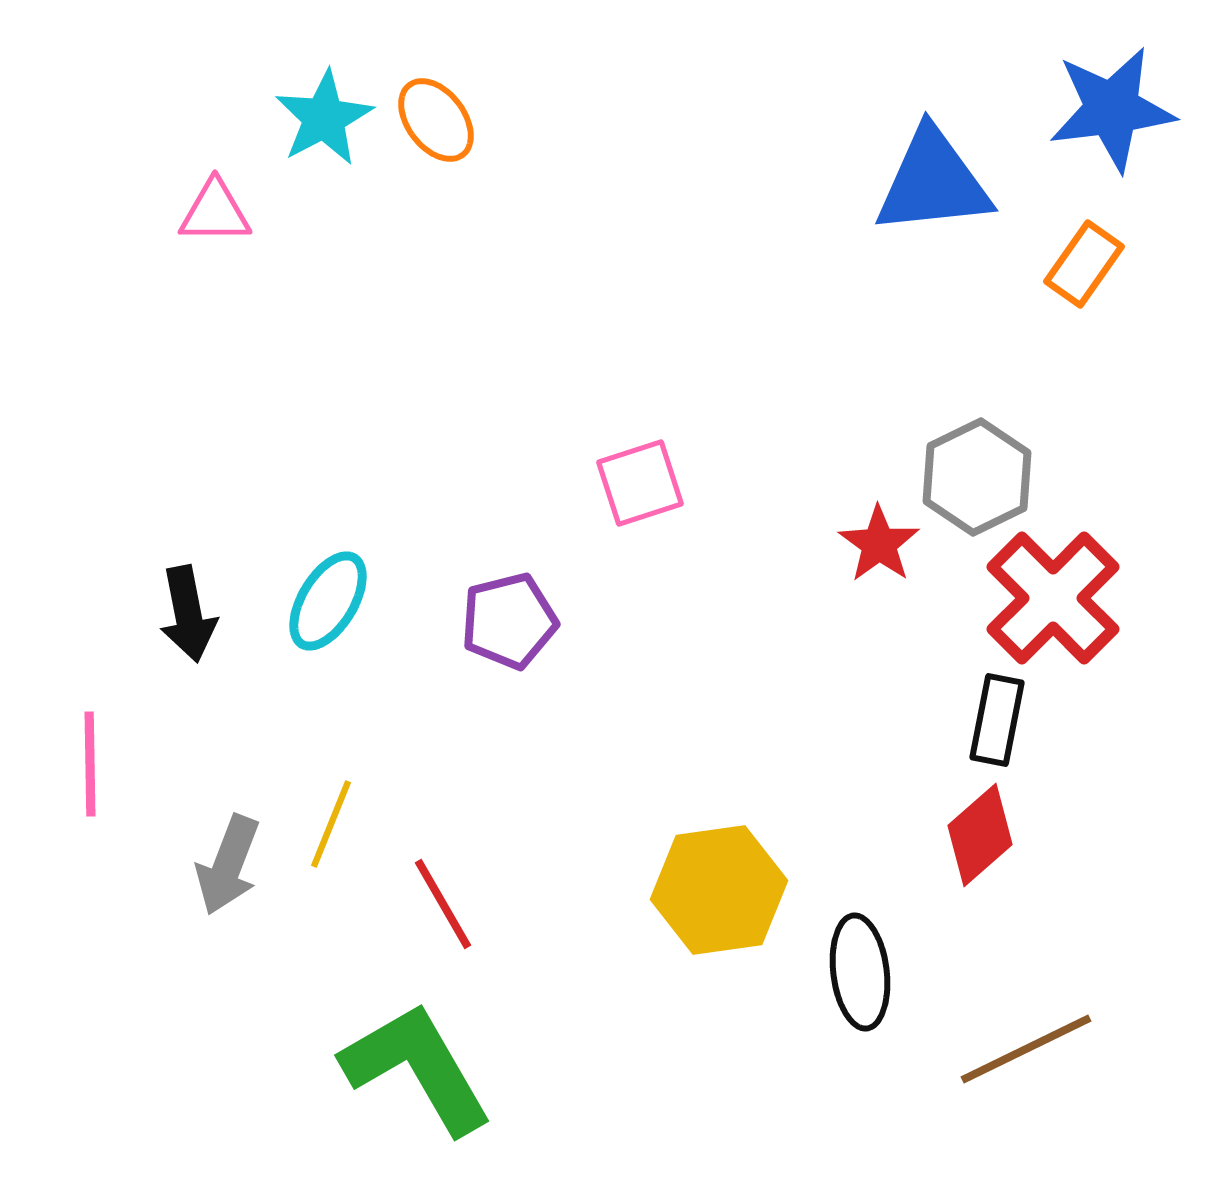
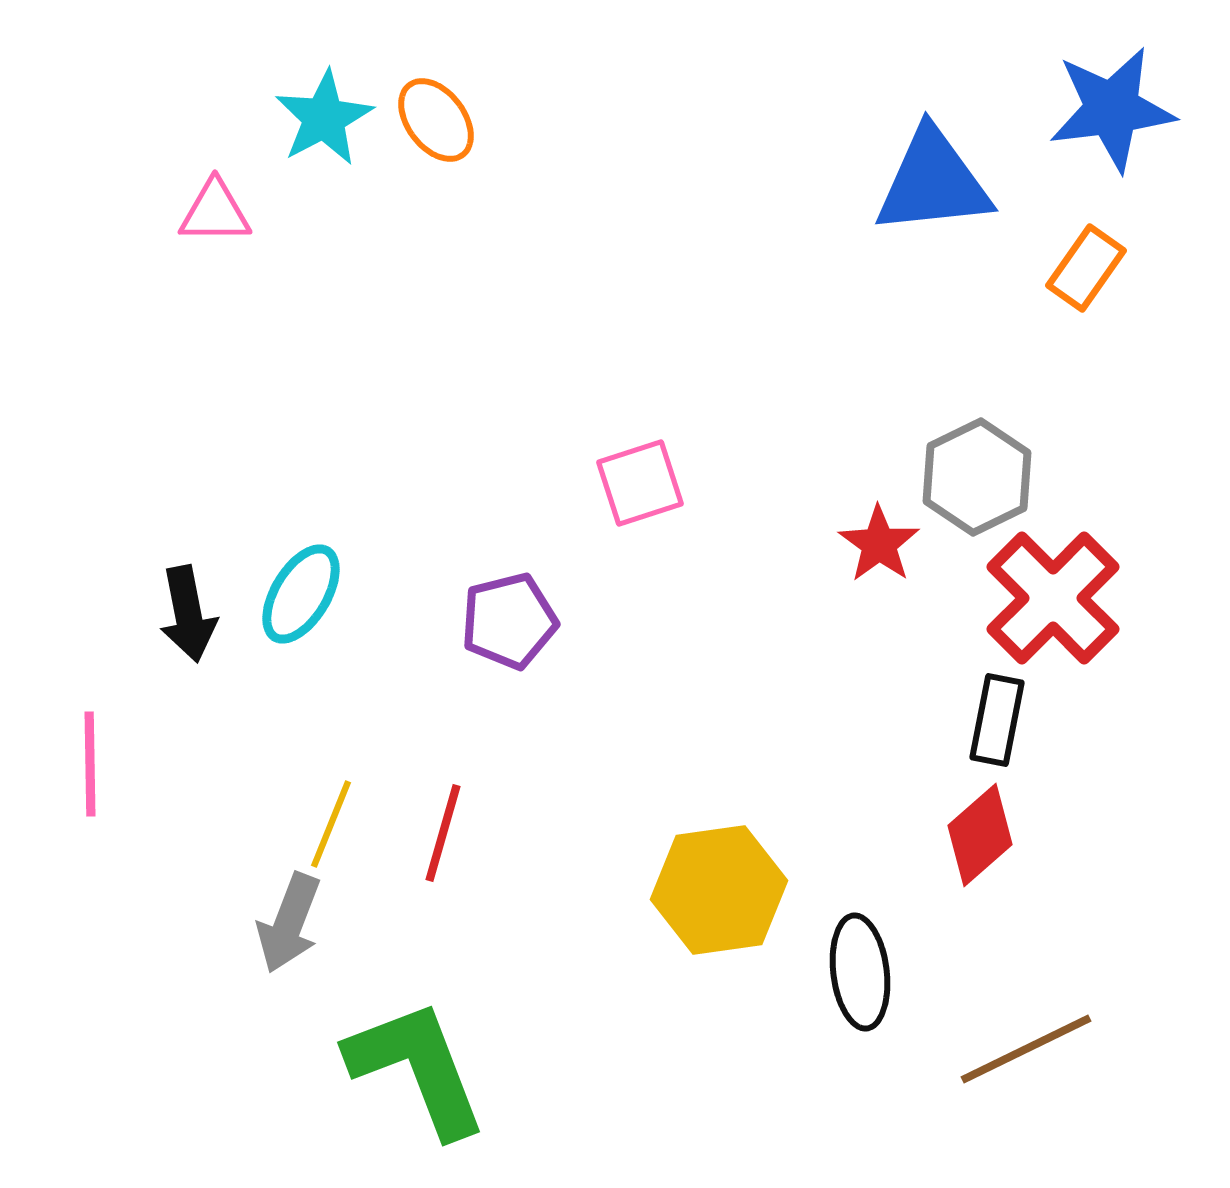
orange rectangle: moved 2 px right, 4 px down
cyan ellipse: moved 27 px left, 7 px up
gray arrow: moved 61 px right, 58 px down
red line: moved 71 px up; rotated 46 degrees clockwise
green L-shape: rotated 9 degrees clockwise
